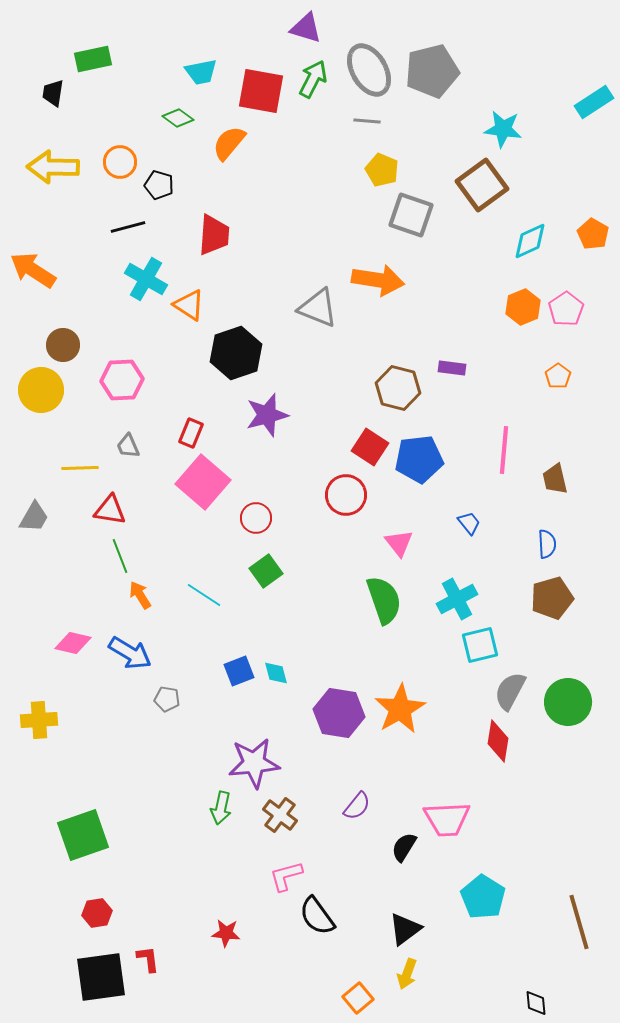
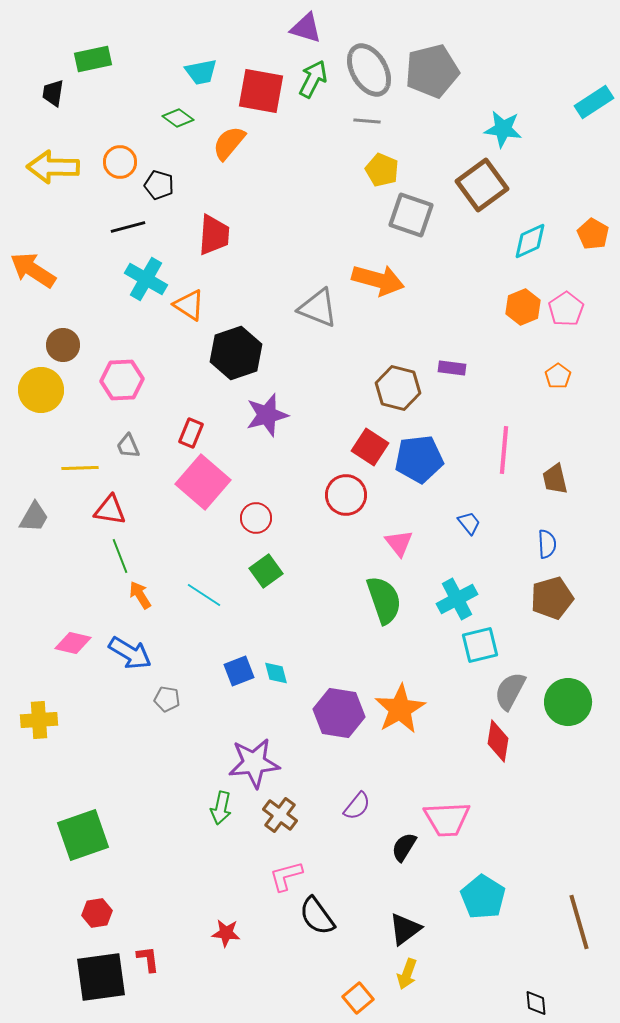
orange arrow at (378, 280): rotated 6 degrees clockwise
